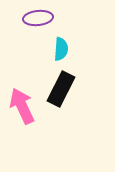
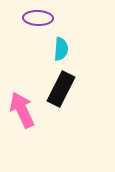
purple ellipse: rotated 8 degrees clockwise
pink arrow: moved 4 px down
